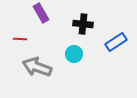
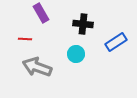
red line: moved 5 px right
cyan circle: moved 2 px right
